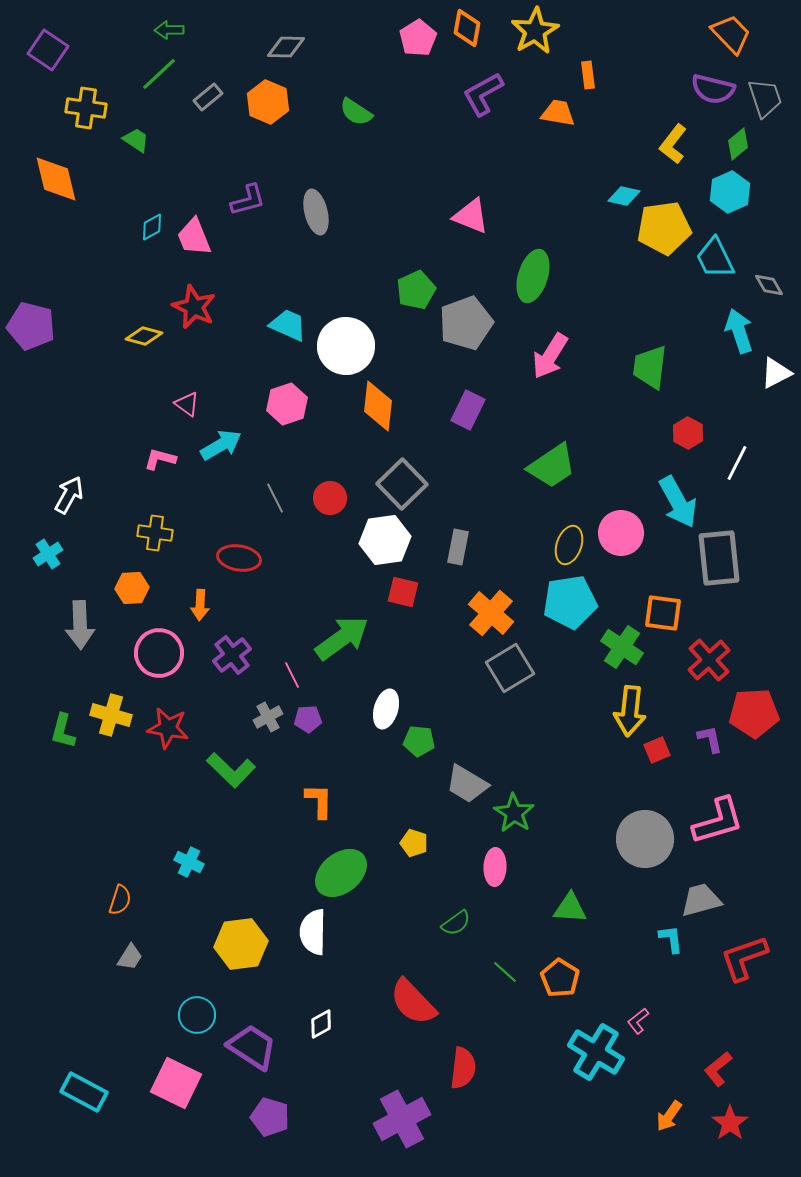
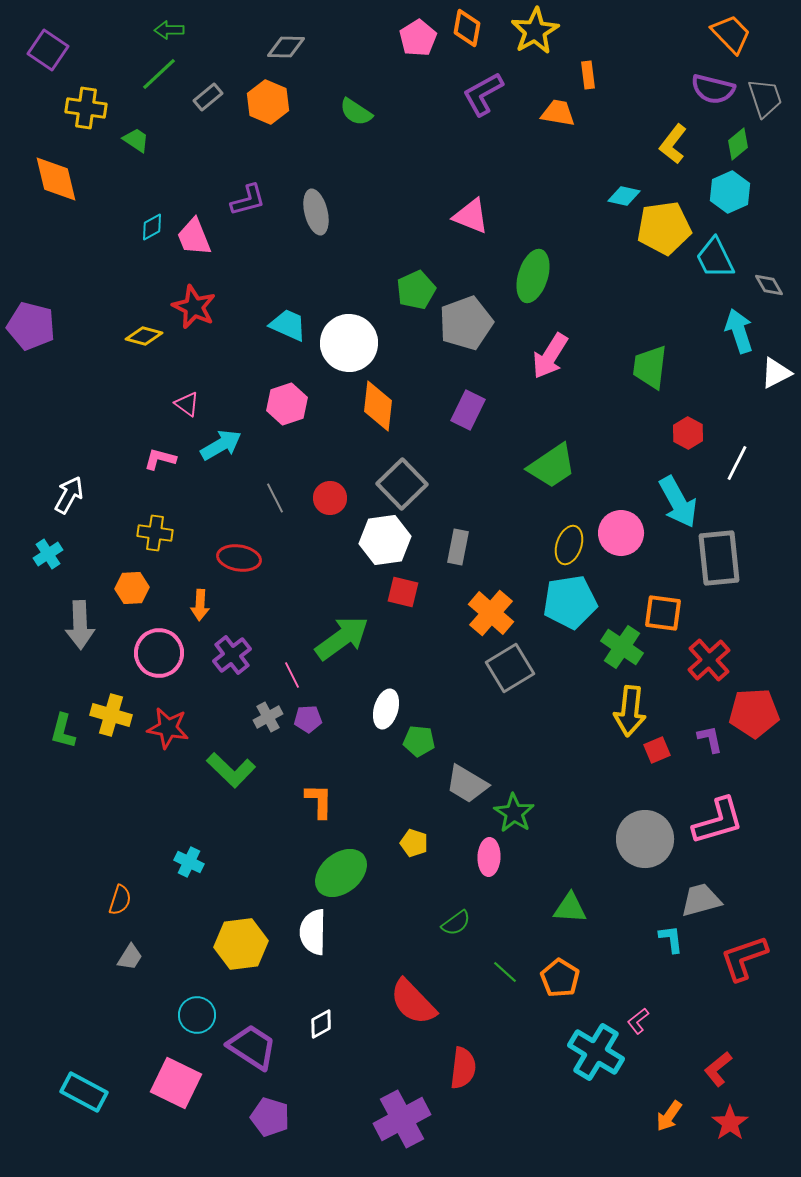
white circle at (346, 346): moved 3 px right, 3 px up
pink ellipse at (495, 867): moved 6 px left, 10 px up
